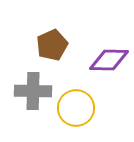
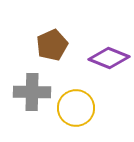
purple diamond: moved 2 px up; rotated 21 degrees clockwise
gray cross: moved 1 px left, 1 px down
